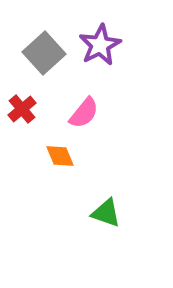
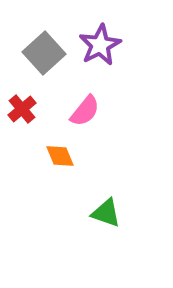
pink semicircle: moved 1 px right, 2 px up
